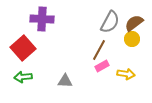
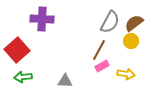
yellow circle: moved 1 px left, 2 px down
red square: moved 6 px left, 2 px down
